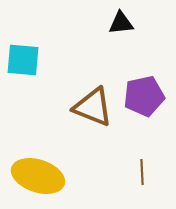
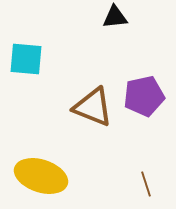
black triangle: moved 6 px left, 6 px up
cyan square: moved 3 px right, 1 px up
brown line: moved 4 px right, 12 px down; rotated 15 degrees counterclockwise
yellow ellipse: moved 3 px right
